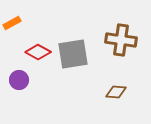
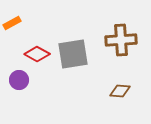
brown cross: rotated 12 degrees counterclockwise
red diamond: moved 1 px left, 2 px down
brown diamond: moved 4 px right, 1 px up
